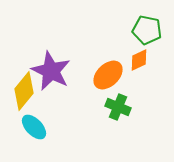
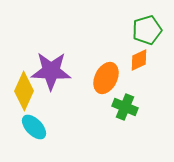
green pentagon: rotated 28 degrees counterclockwise
purple star: rotated 24 degrees counterclockwise
orange ellipse: moved 2 px left, 3 px down; rotated 20 degrees counterclockwise
yellow diamond: rotated 15 degrees counterclockwise
green cross: moved 7 px right
